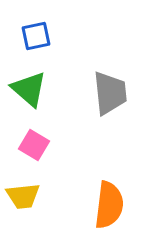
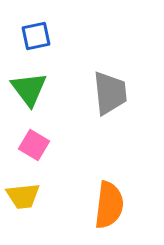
green triangle: rotated 12 degrees clockwise
